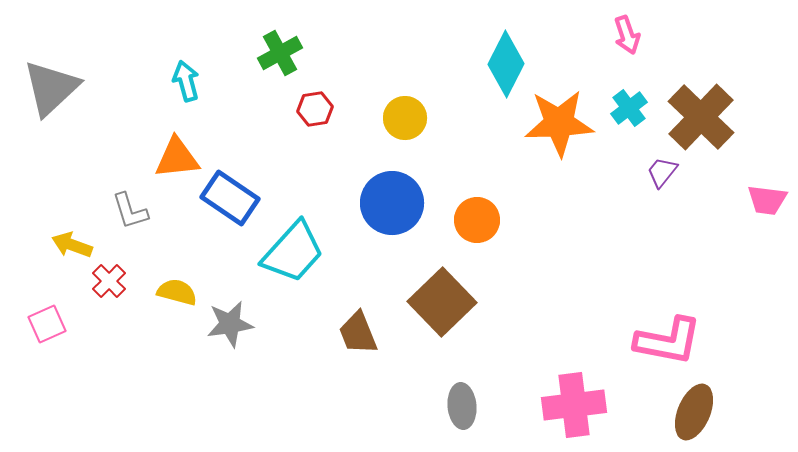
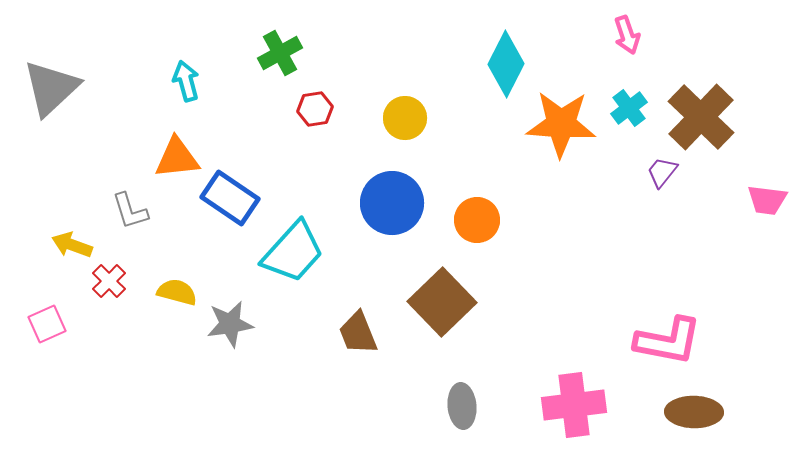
orange star: moved 2 px right, 1 px down; rotated 6 degrees clockwise
brown ellipse: rotated 68 degrees clockwise
